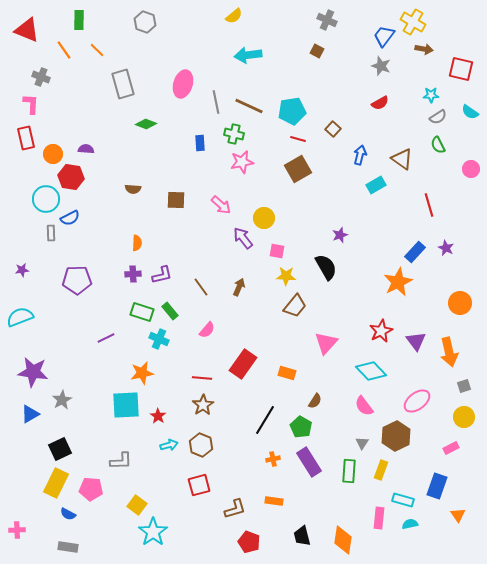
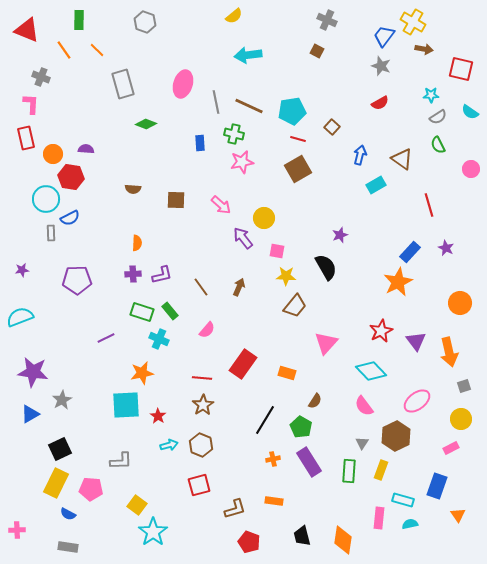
brown square at (333, 129): moved 1 px left, 2 px up
blue rectangle at (415, 252): moved 5 px left
yellow circle at (464, 417): moved 3 px left, 2 px down
